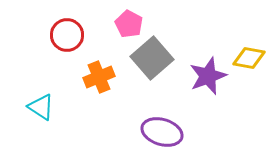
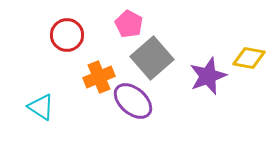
purple ellipse: moved 29 px left, 31 px up; rotated 24 degrees clockwise
